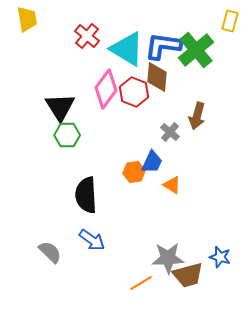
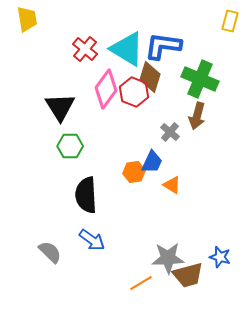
red cross: moved 2 px left, 13 px down
green cross: moved 4 px right, 29 px down; rotated 27 degrees counterclockwise
brown diamond: moved 7 px left; rotated 12 degrees clockwise
green hexagon: moved 3 px right, 11 px down
